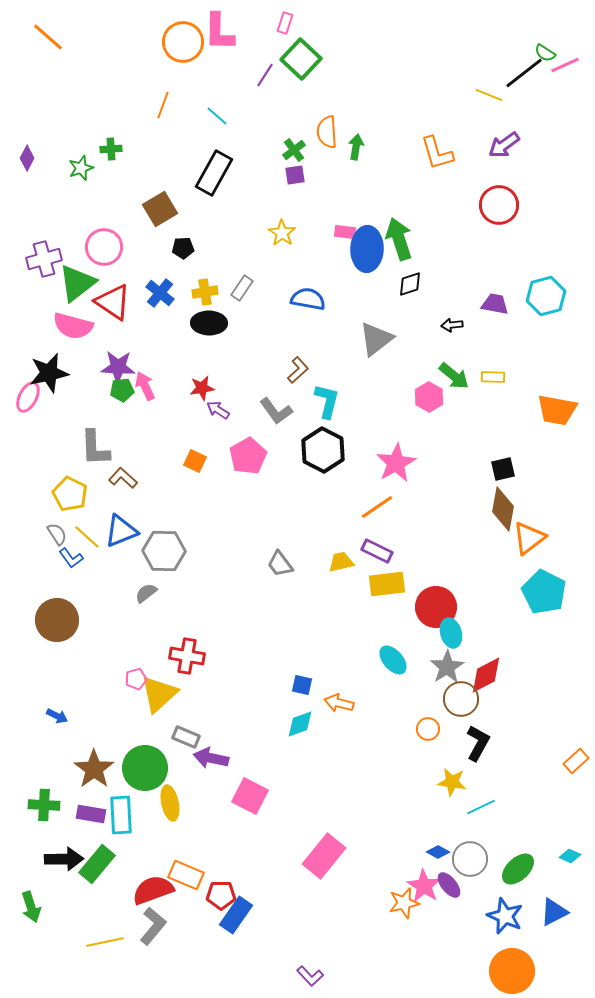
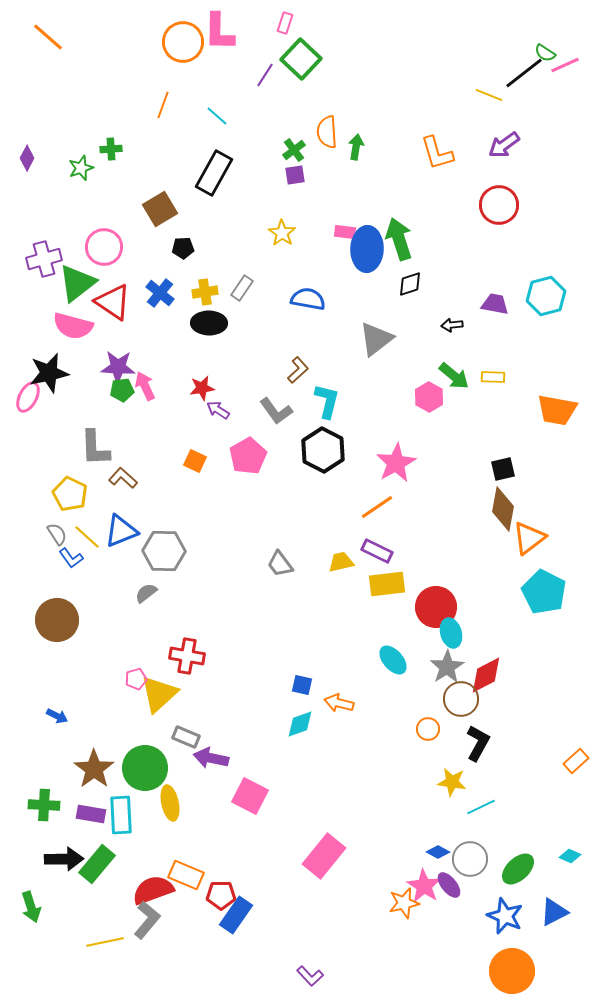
gray L-shape at (153, 926): moved 6 px left, 6 px up
